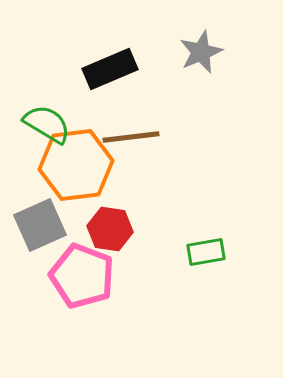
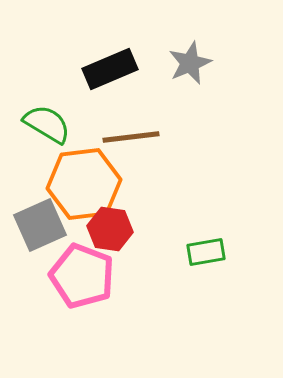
gray star: moved 11 px left, 11 px down
orange hexagon: moved 8 px right, 19 px down
